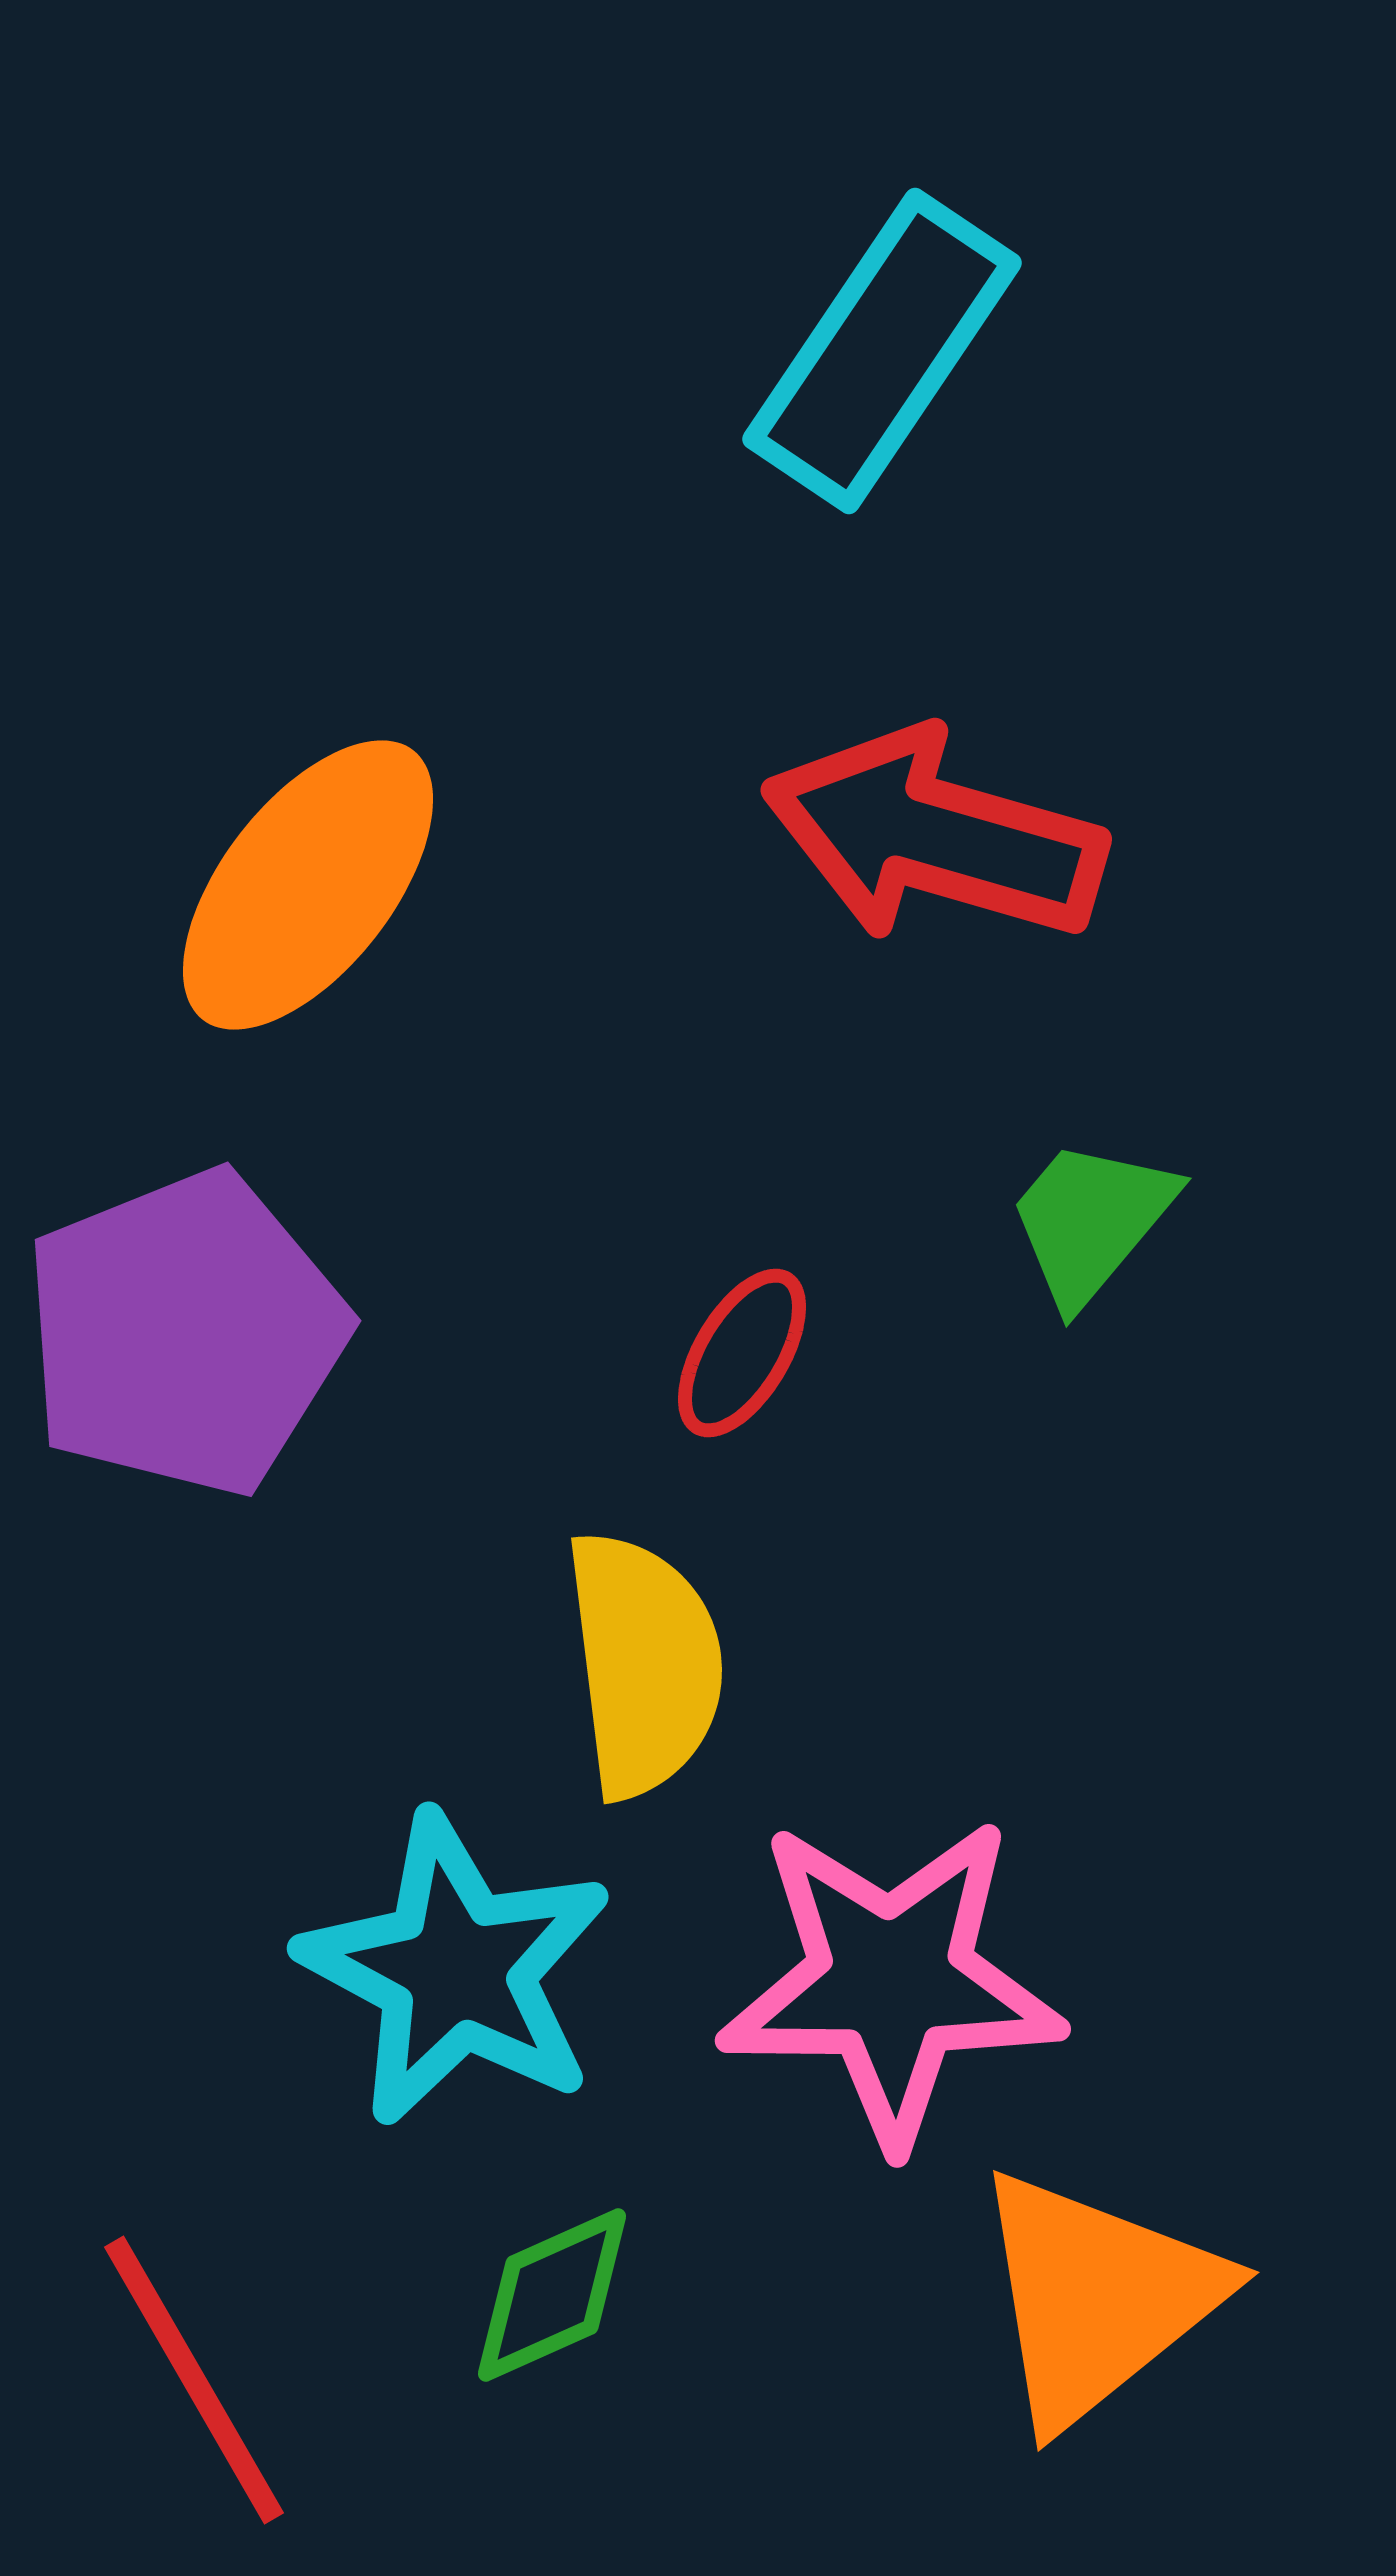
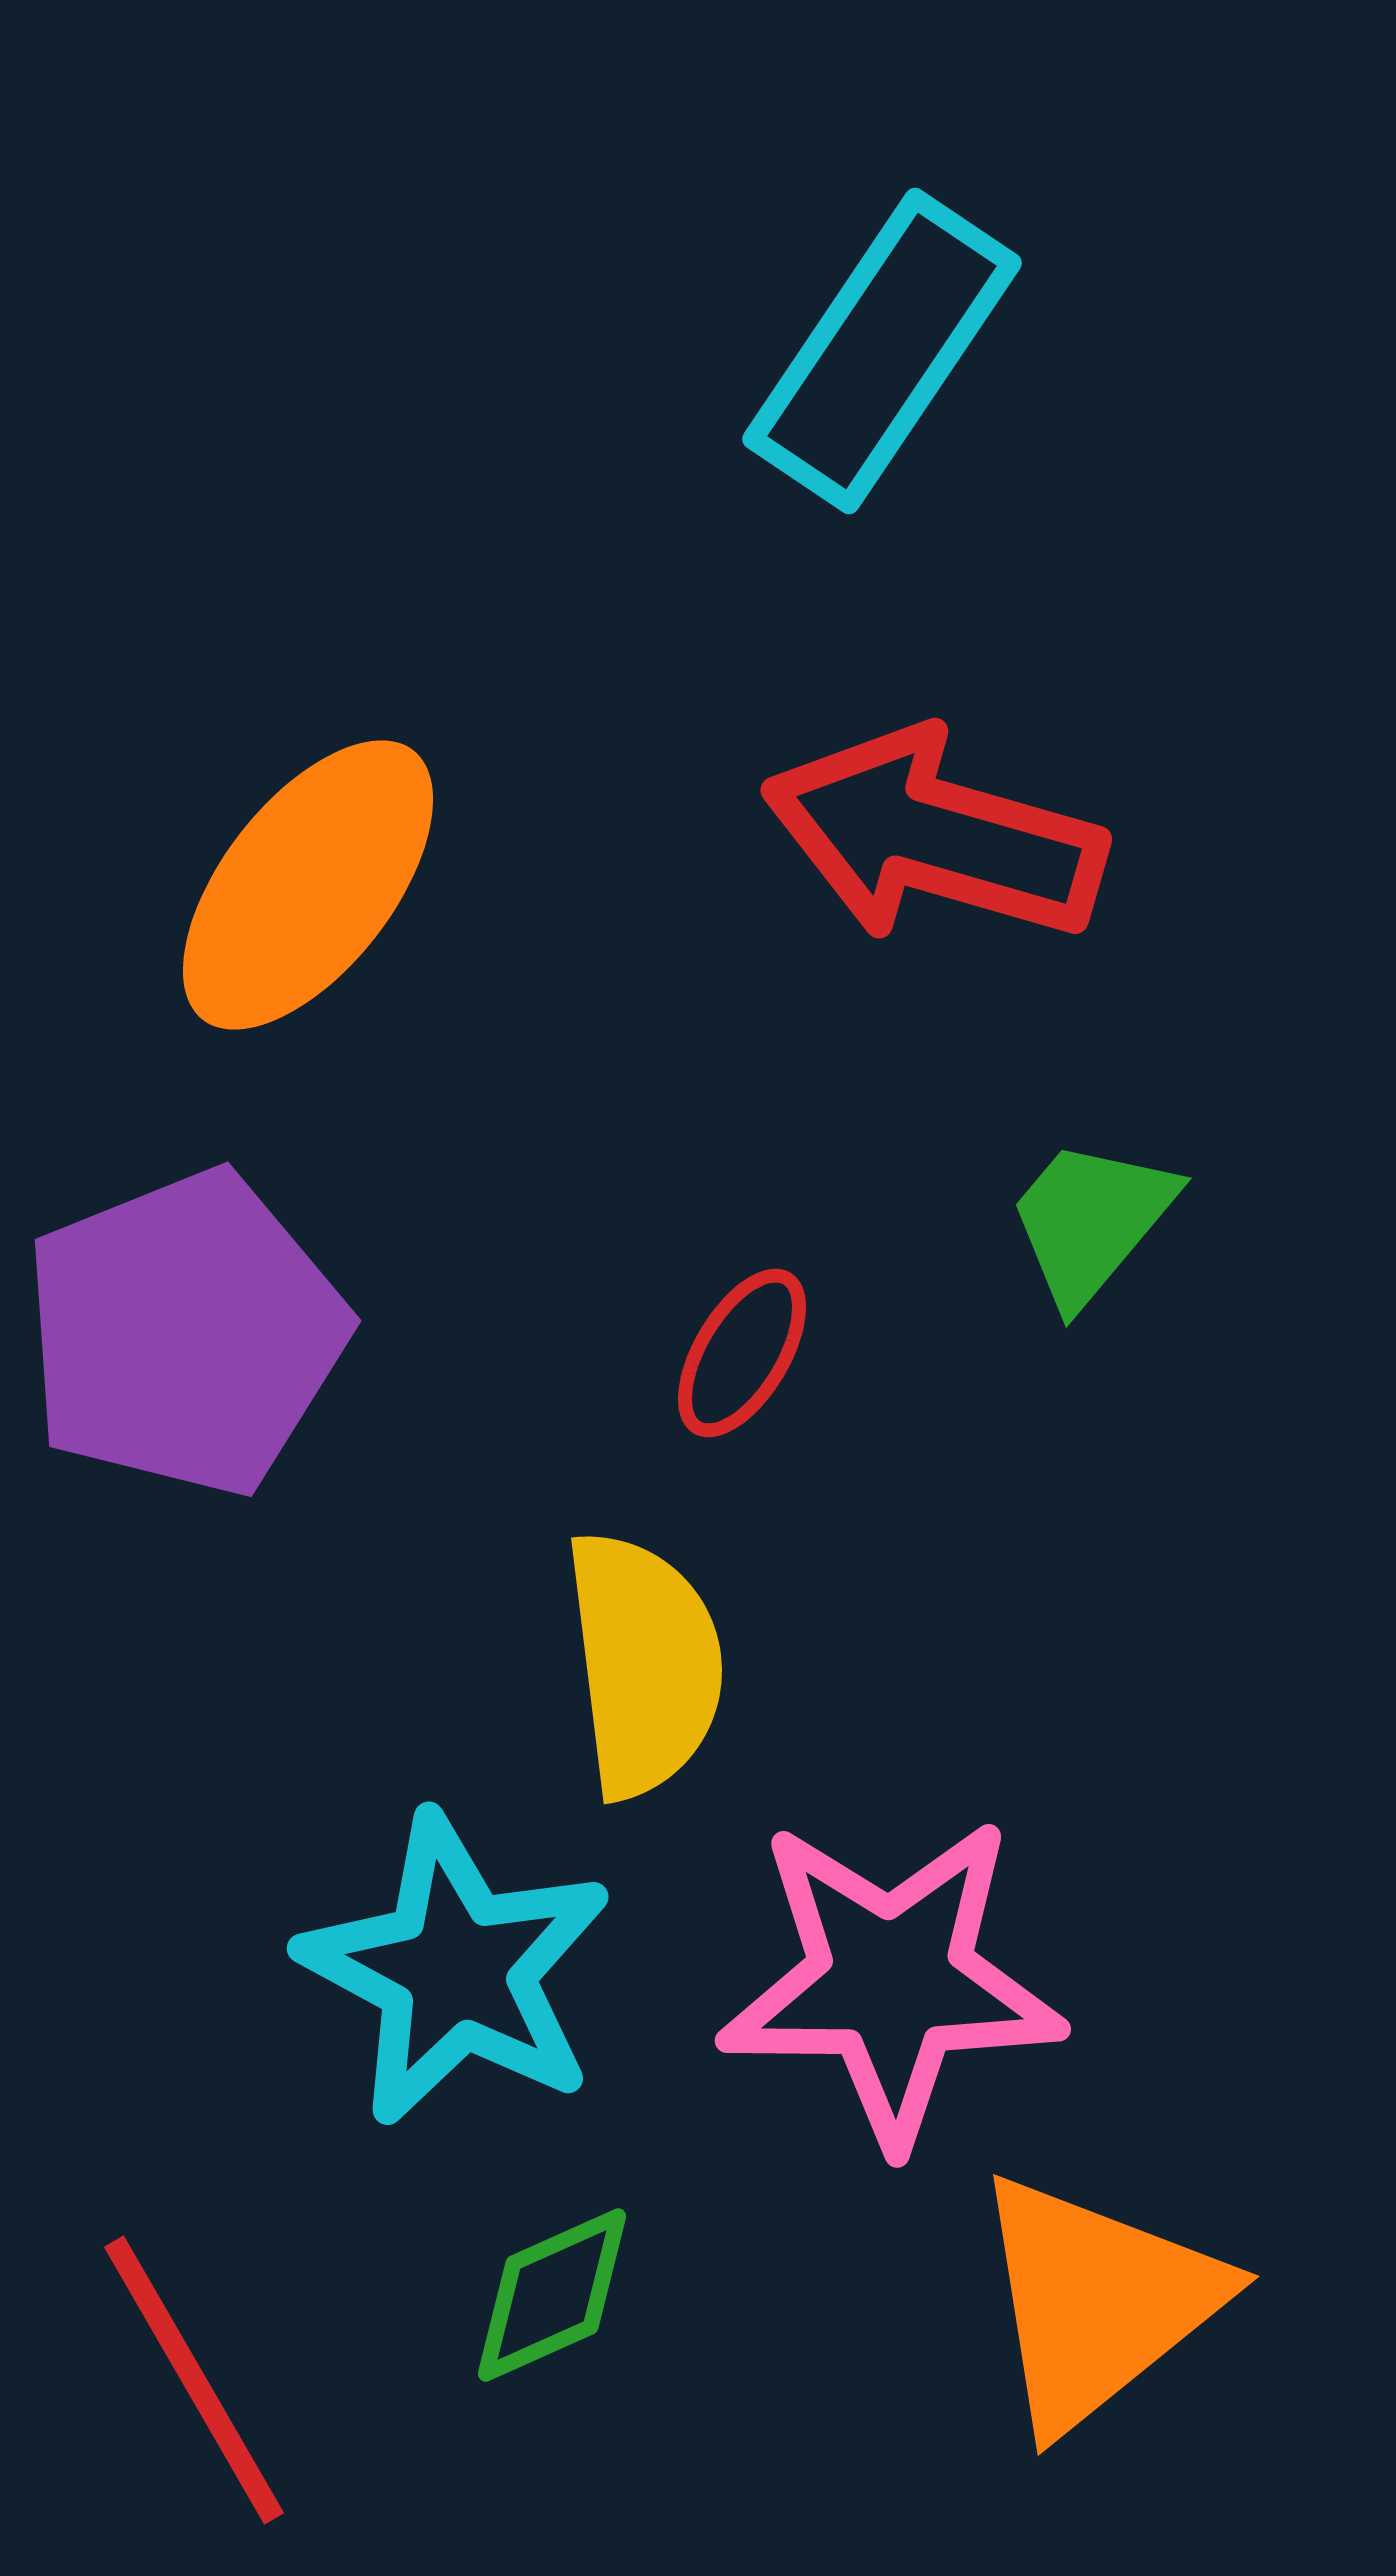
orange triangle: moved 4 px down
